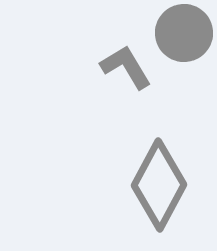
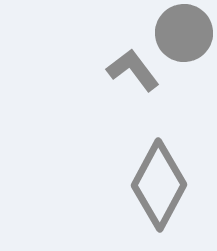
gray L-shape: moved 7 px right, 3 px down; rotated 6 degrees counterclockwise
